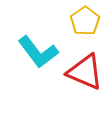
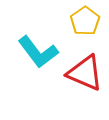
red triangle: moved 1 px down
